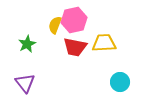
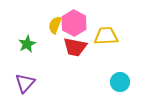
pink hexagon: moved 3 px down; rotated 20 degrees counterclockwise
yellow trapezoid: moved 2 px right, 7 px up
purple triangle: rotated 20 degrees clockwise
